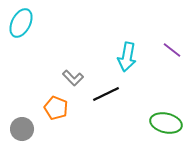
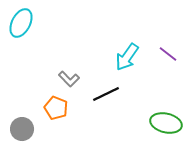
purple line: moved 4 px left, 4 px down
cyan arrow: rotated 24 degrees clockwise
gray L-shape: moved 4 px left, 1 px down
